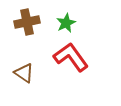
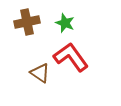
green star: moved 1 px left; rotated 24 degrees counterclockwise
brown triangle: moved 16 px right
